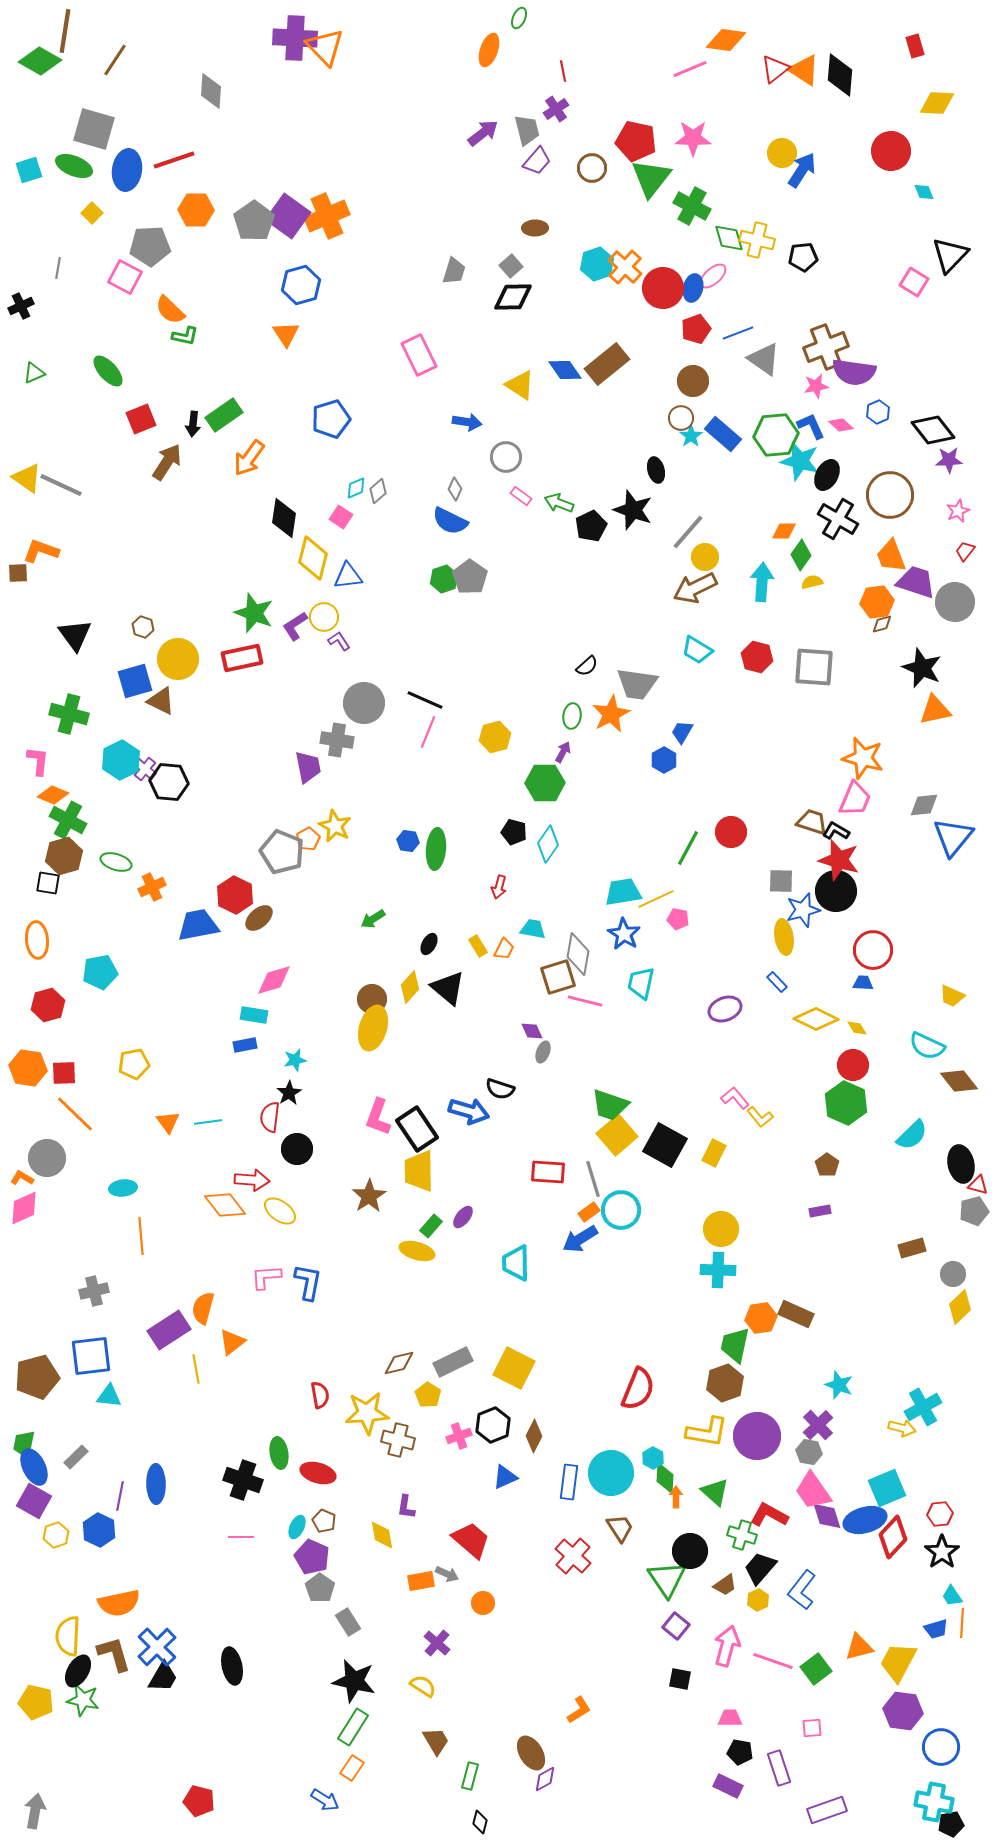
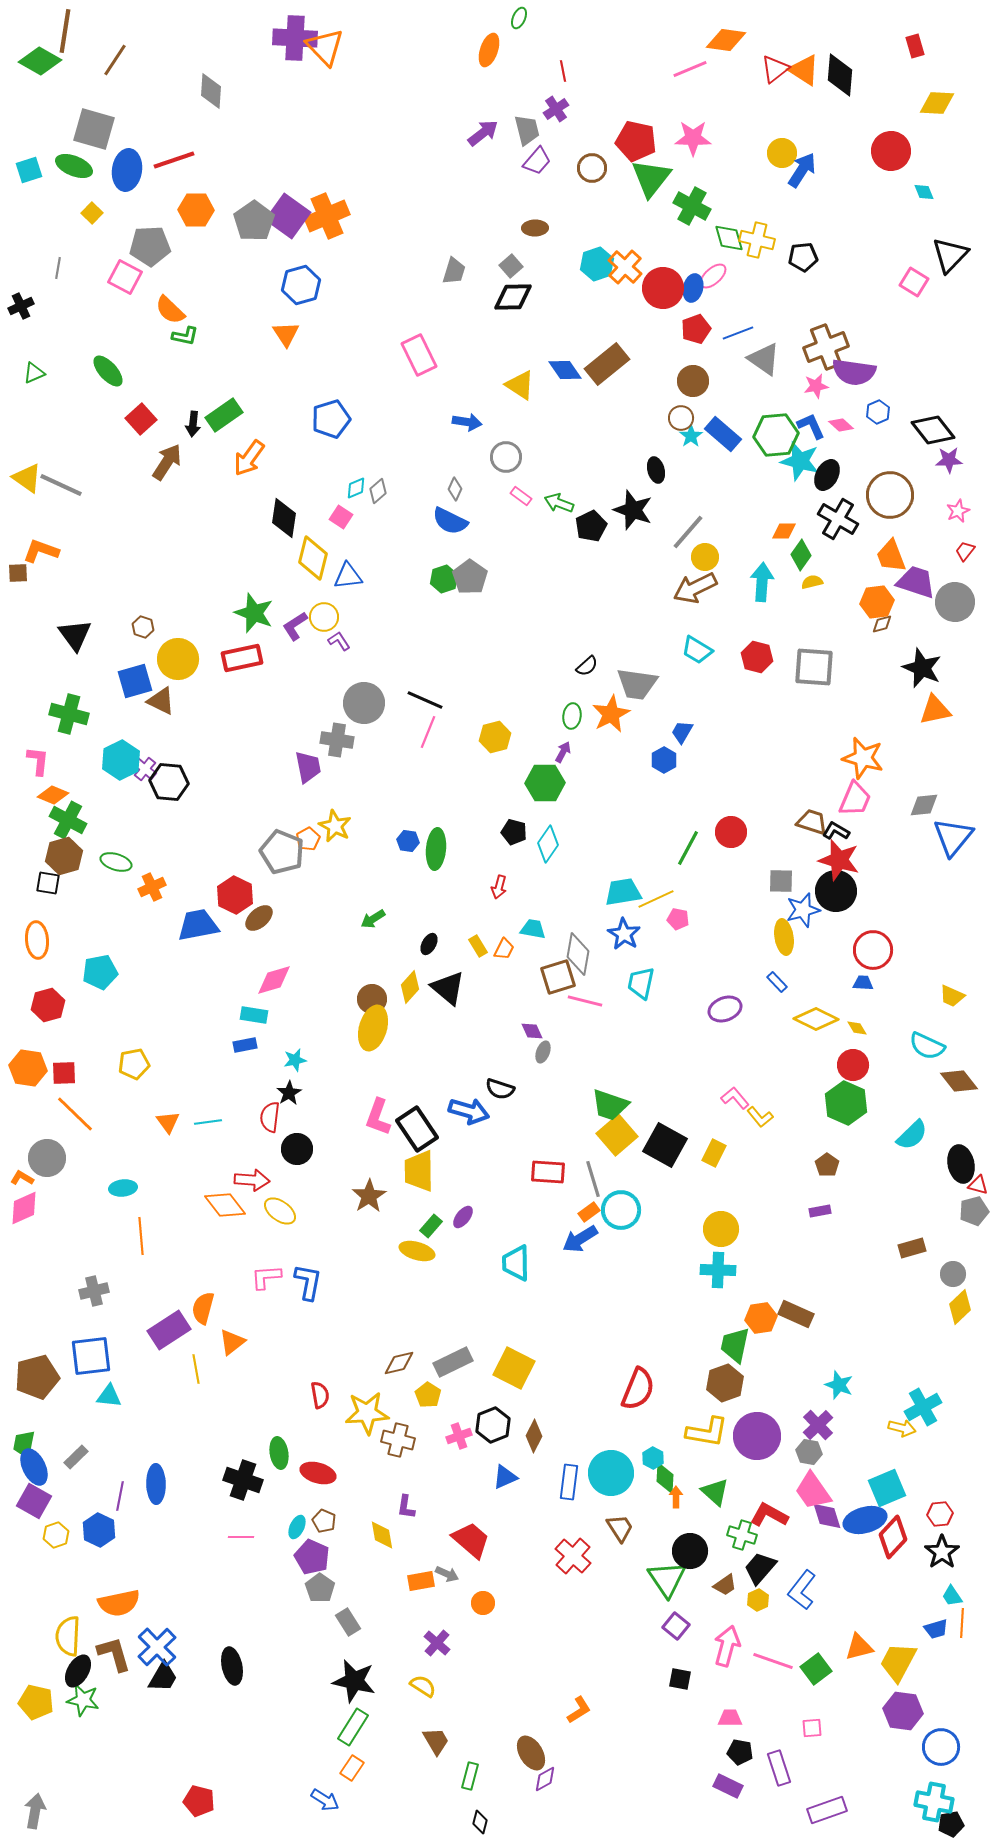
red square at (141, 419): rotated 20 degrees counterclockwise
